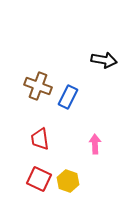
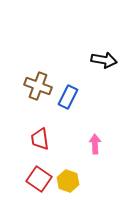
red square: rotated 10 degrees clockwise
